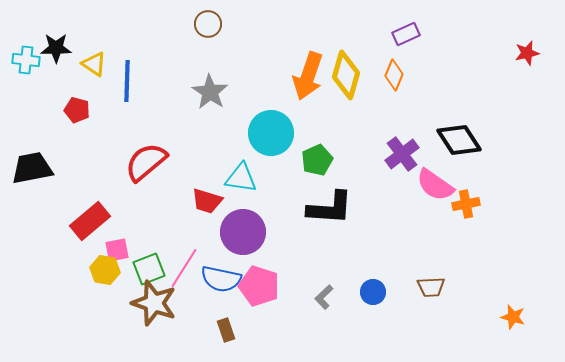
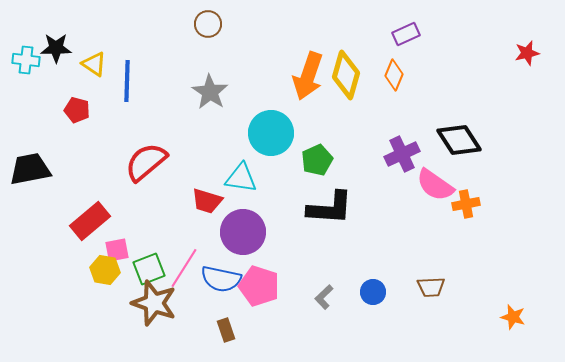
purple cross: rotated 12 degrees clockwise
black trapezoid: moved 2 px left, 1 px down
